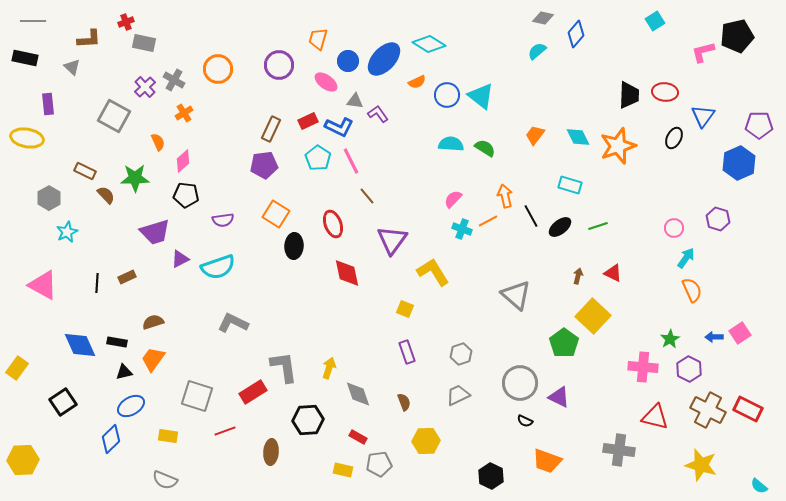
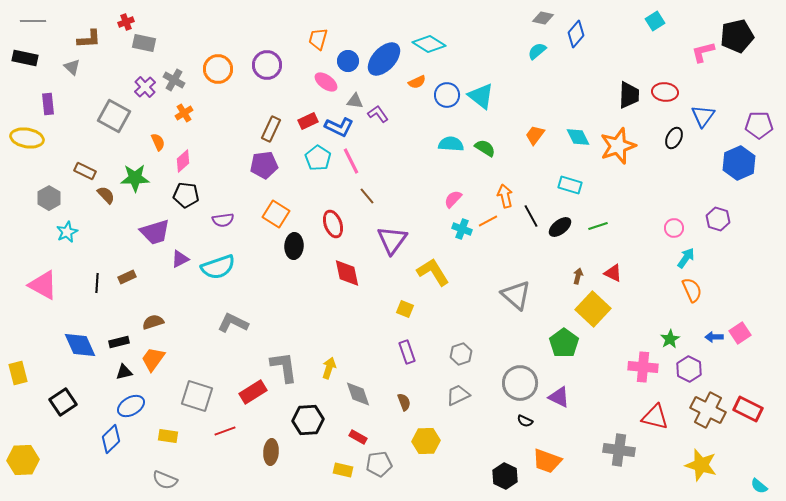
purple circle at (279, 65): moved 12 px left
yellow square at (593, 316): moved 7 px up
black rectangle at (117, 342): moved 2 px right; rotated 24 degrees counterclockwise
yellow rectangle at (17, 368): moved 1 px right, 5 px down; rotated 50 degrees counterclockwise
black hexagon at (491, 476): moved 14 px right
